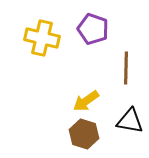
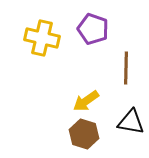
black triangle: moved 1 px right, 1 px down
